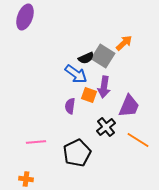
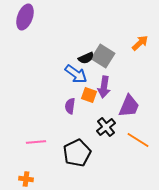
orange arrow: moved 16 px right
